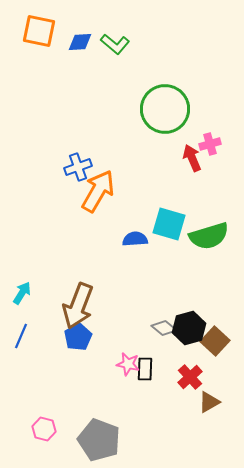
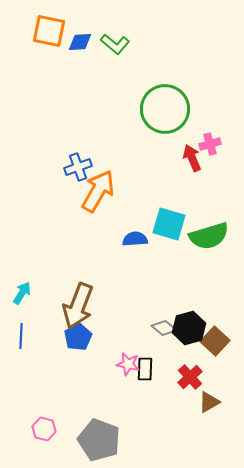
orange square: moved 10 px right
blue line: rotated 20 degrees counterclockwise
